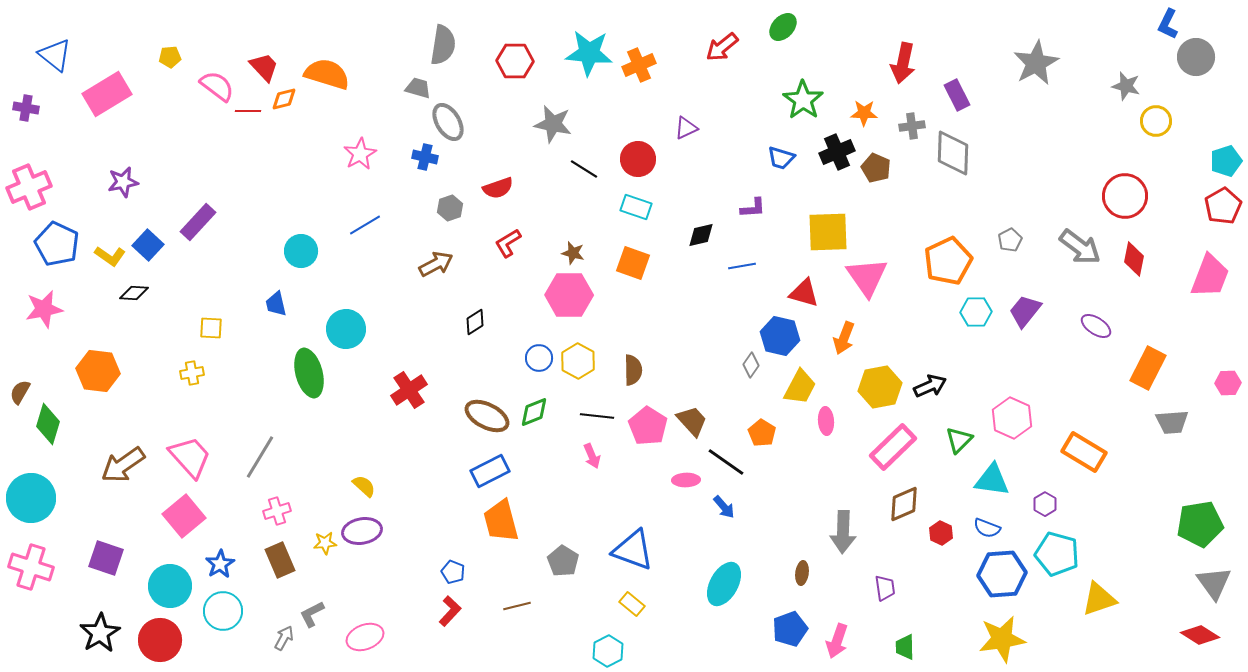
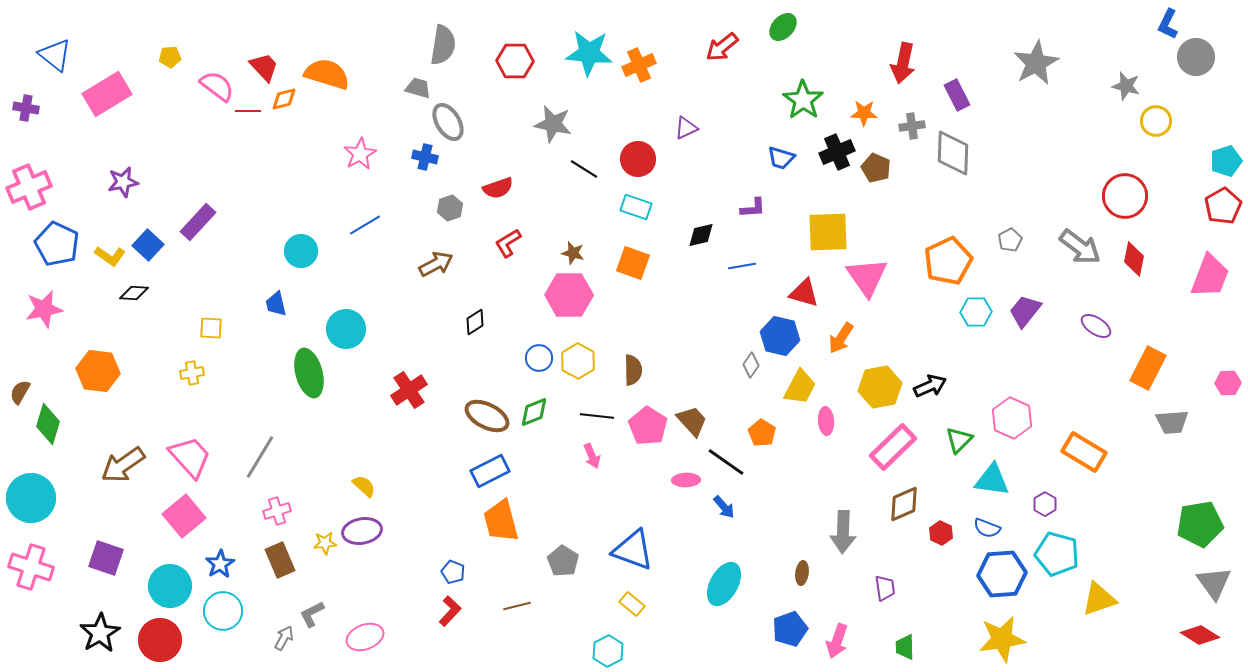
orange arrow at (844, 338): moved 3 px left; rotated 12 degrees clockwise
